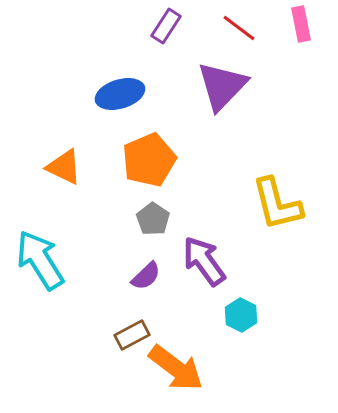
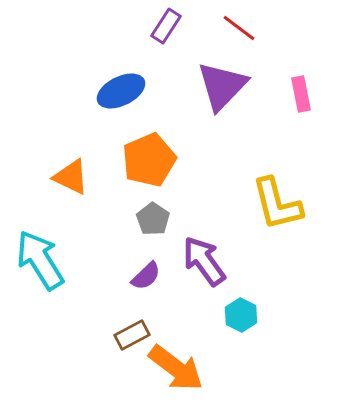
pink rectangle: moved 70 px down
blue ellipse: moved 1 px right, 3 px up; rotated 9 degrees counterclockwise
orange triangle: moved 7 px right, 10 px down
